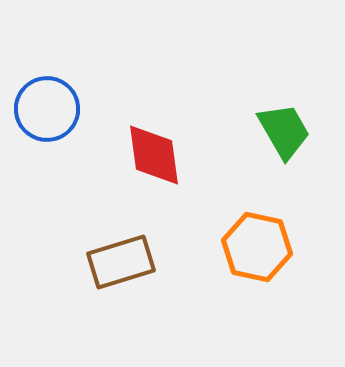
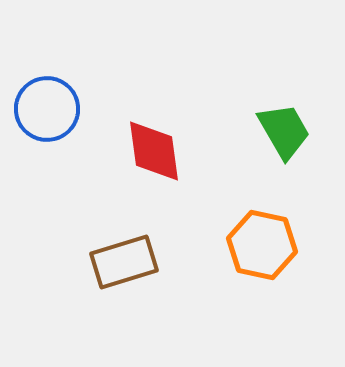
red diamond: moved 4 px up
orange hexagon: moved 5 px right, 2 px up
brown rectangle: moved 3 px right
